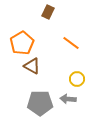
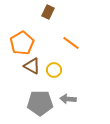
yellow circle: moved 23 px left, 9 px up
